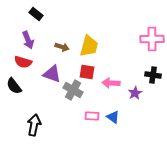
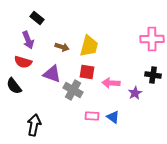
black rectangle: moved 1 px right, 4 px down
